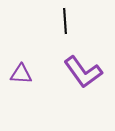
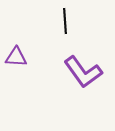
purple triangle: moved 5 px left, 17 px up
